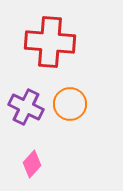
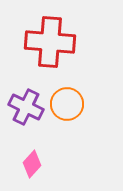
orange circle: moved 3 px left
